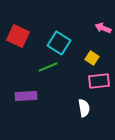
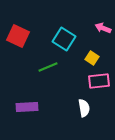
cyan square: moved 5 px right, 4 px up
purple rectangle: moved 1 px right, 11 px down
